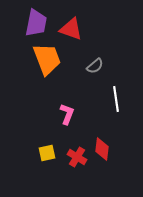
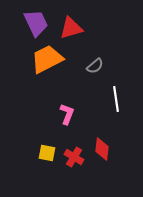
purple trapezoid: rotated 36 degrees counterclockwise
red triangle: moved 1 px up; rotated 35 degrees counterclockwise
orange trapezoid: rotated 96 degrees counterclockwise
yellow square: rotated 24 degrees clockwise
red cross: moved 3 px left
